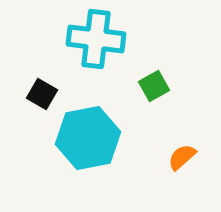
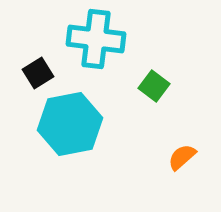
green square: rotated 24 degrees counterclockwise
black square: moved 4 px left, 21 px up; rotated 28 degrees clockwise
cyan hexagon: moved 18 px left, 14 px up
